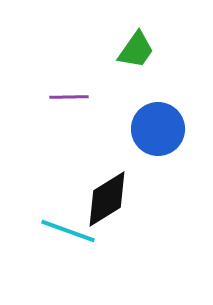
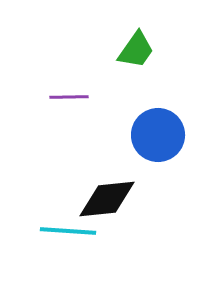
blue circle: moved 6 px down
black diamond: rotated 26 degrees clockwise
cyan line: rotated 16 degrees counterclockwise
